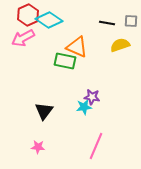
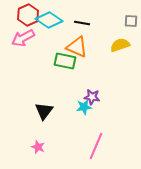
black line: moved 25 px left
pink star: rotated 16 degrees clockwise
